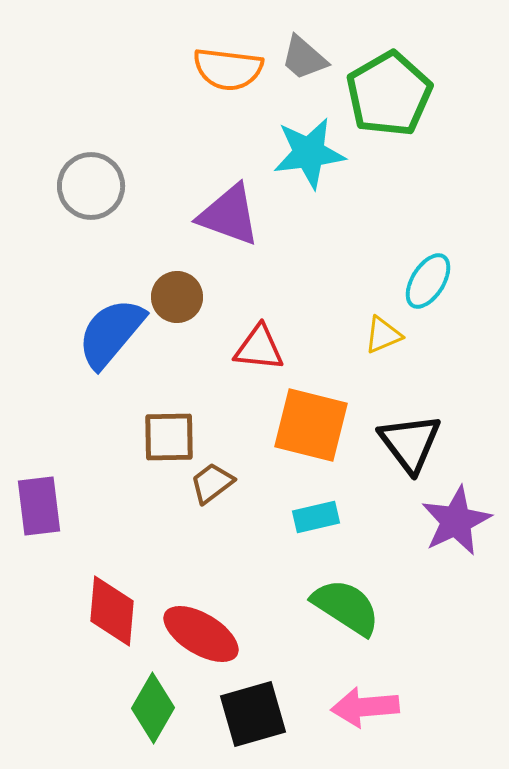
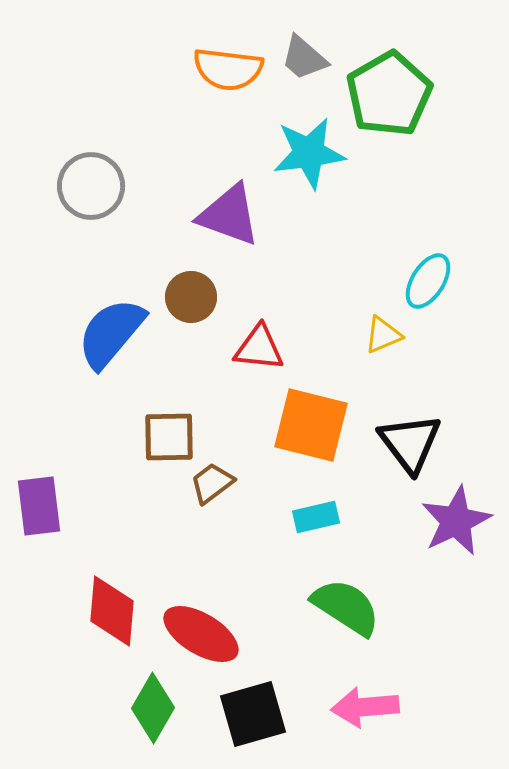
brown circle: moved 14 px right
